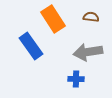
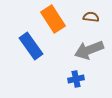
gray arrow: moved 1 px right, 2 px up; rotated 12 degrees counterclockwise
blue cross: rotated 14 degrees counterclockwise
